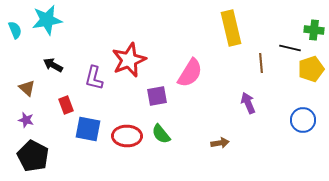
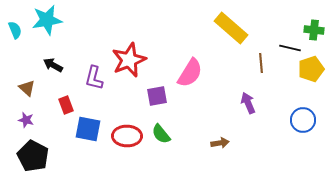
yellow rectangle: rotated 36 degrees counterclockwise
